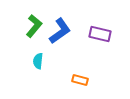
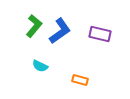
cyan semicircle: moved 2 px right, 5 px down; rotated 70 degrees counterclockwise
